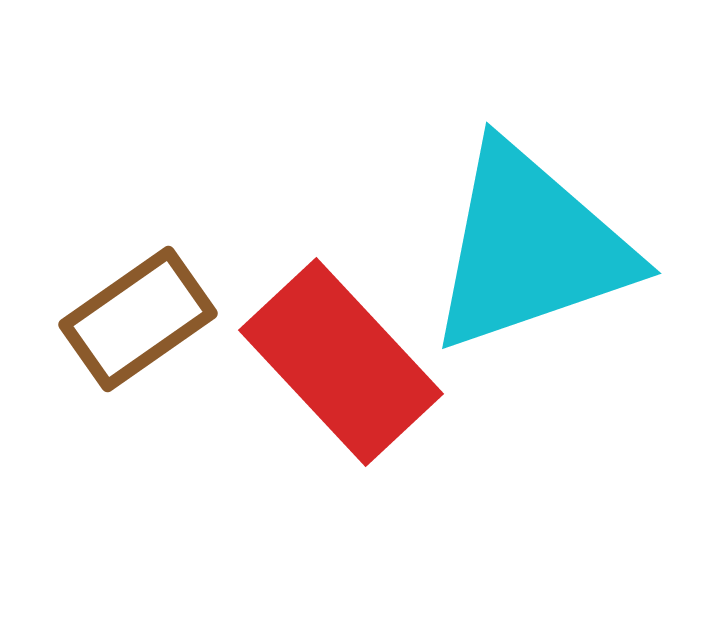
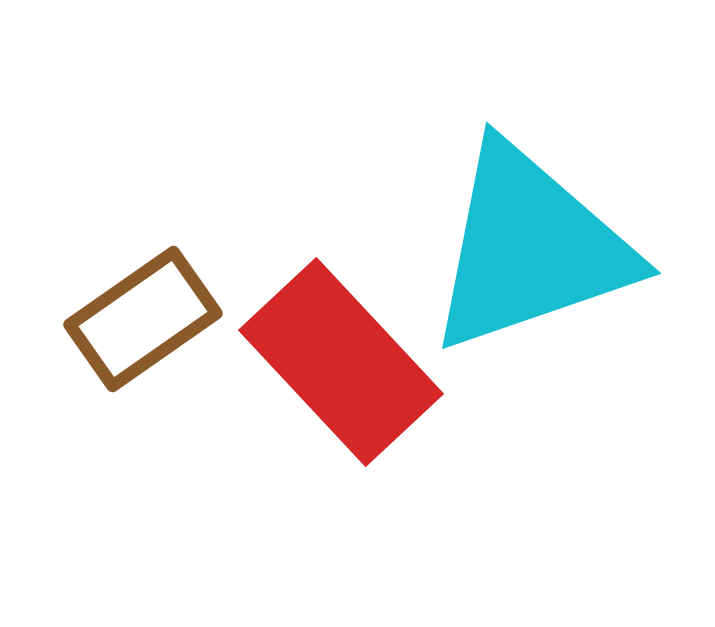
brown rectangle: moved 5 px right
